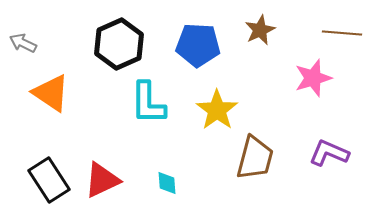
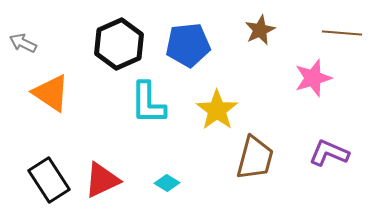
blue pentagon: moved 10 px left; rotated 9 degrees counterclockwise
cyan diamond: rotated 55 degrees counterclockwise
